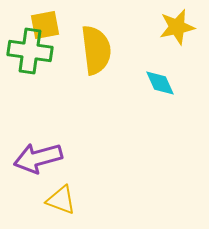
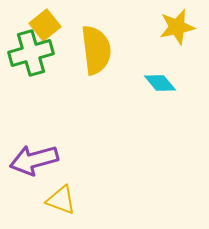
yellow square: rotated 28 degrees counterclockwise
green cross: moved 1 px right, 2 px down; rotated 24 degrees counterclockwise
cyan diamond: rotated 16 degrees counterclockwise
purple arrow: moved 4 px left, 2 px down
